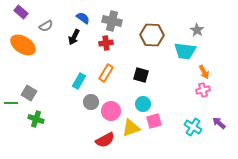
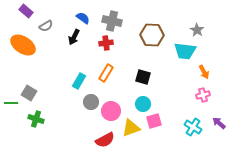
purple rectangle: moved 5 px right, 1 px up
black square: moved 2 px right, 2 px down
pink cross: moved 5 px down
